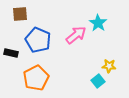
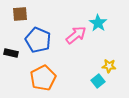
orange pentagon: moved 7 px right
